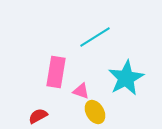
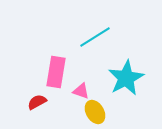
red semicircle: moved 1 px left, 14 px up
